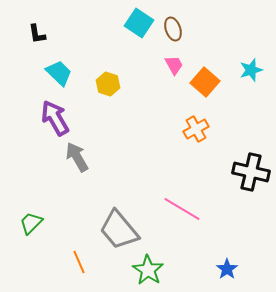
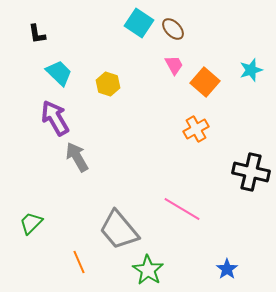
brown ellipse: rotated 25 degrees counterclockwise
